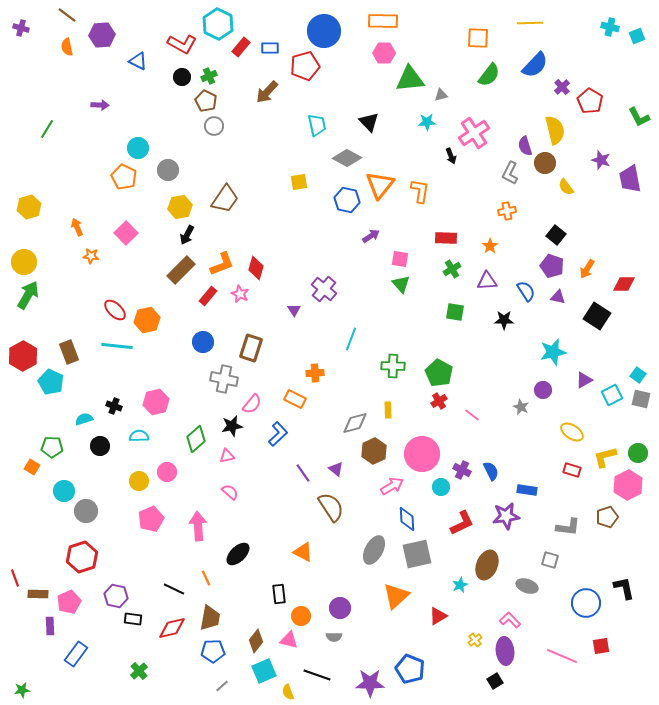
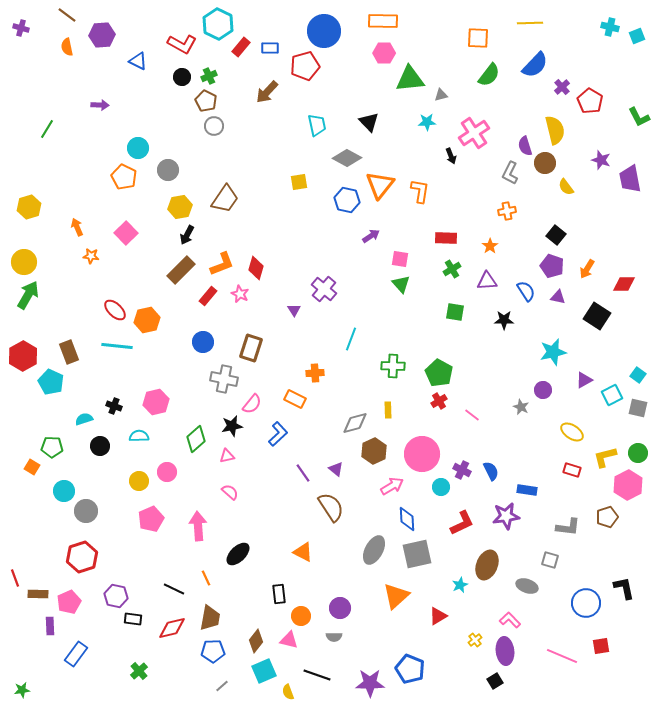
gray square at (641, 399): moved 3 px left, 9 px down
